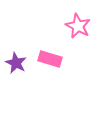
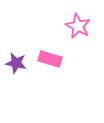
purple star: rotated 15 degrees counterclockwise
